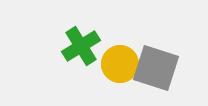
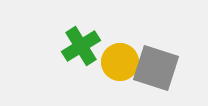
yellow circle: moved 2 px up
